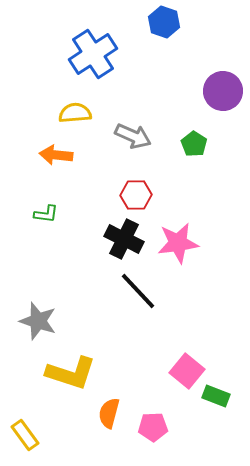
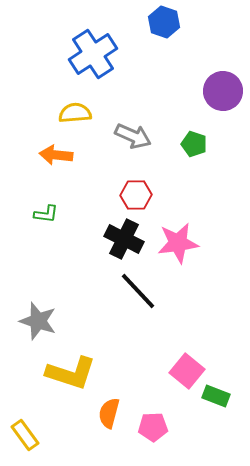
green pentagon: rotated 15 degrees counterclockwise
